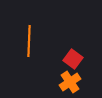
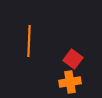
orange cross: rotated 25 degrees clockwise
